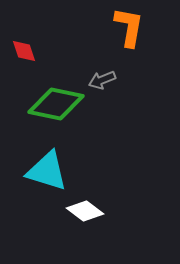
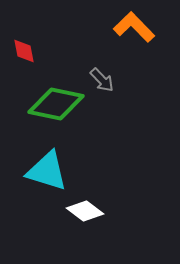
orange L-shape: moved 5 px right; rotated 54 degrees counterclockwise
red diamond: rotated 8 degrees clockwise
gray arrow: rotated 112 degrees counterclockwise
